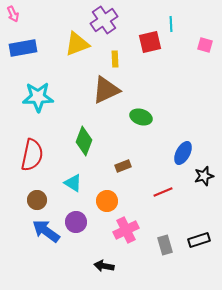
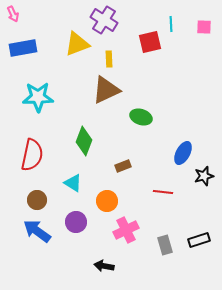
purple cross: rotated 24 degrees counterclockwise
pink square: moved 1 px left, 18 px up; rotated 14 degrees counterclockwise
yellow rectangle: moved 6 px left
red line: rotated 30 degrees clockwise
blue arrow: moved 9 px left
